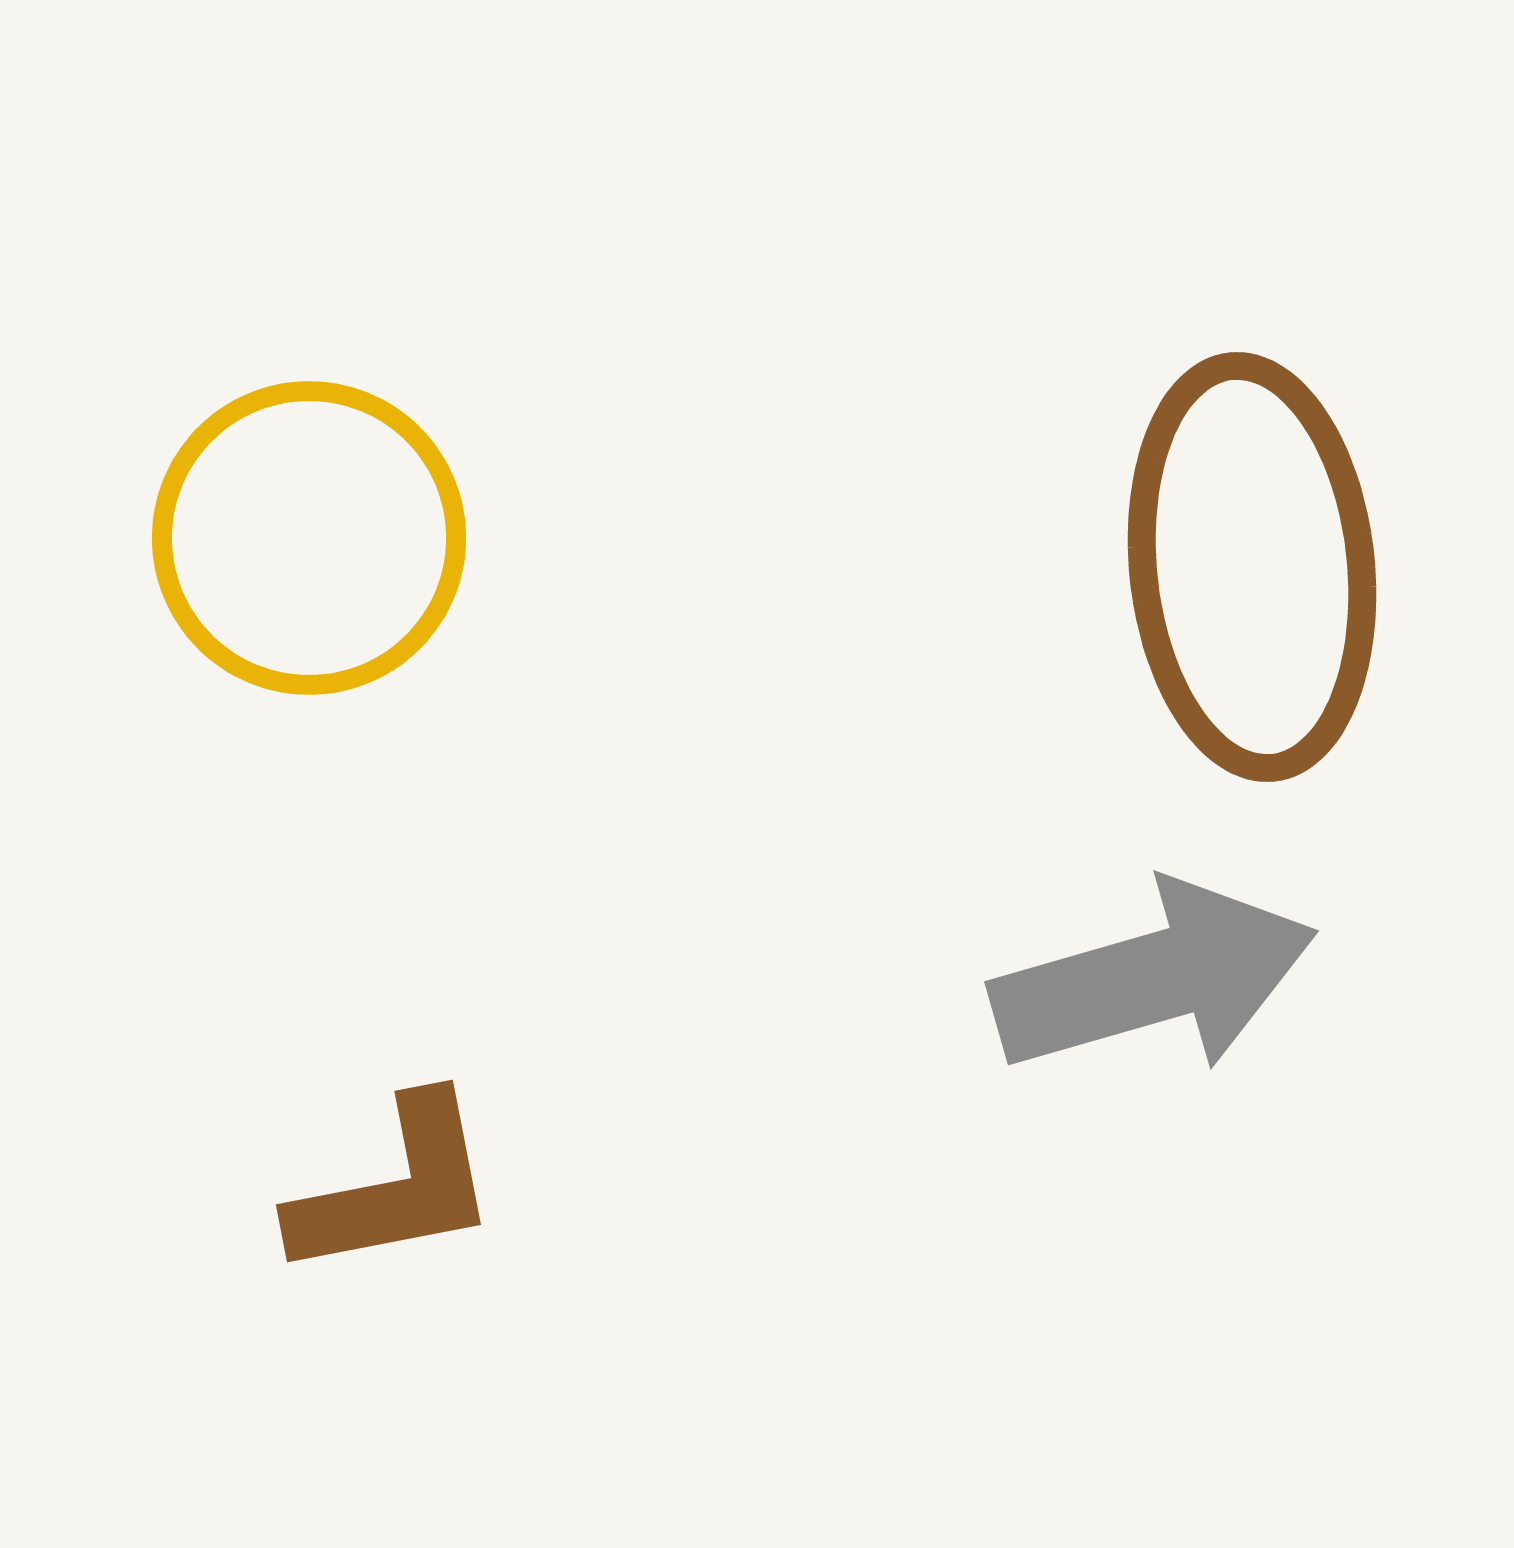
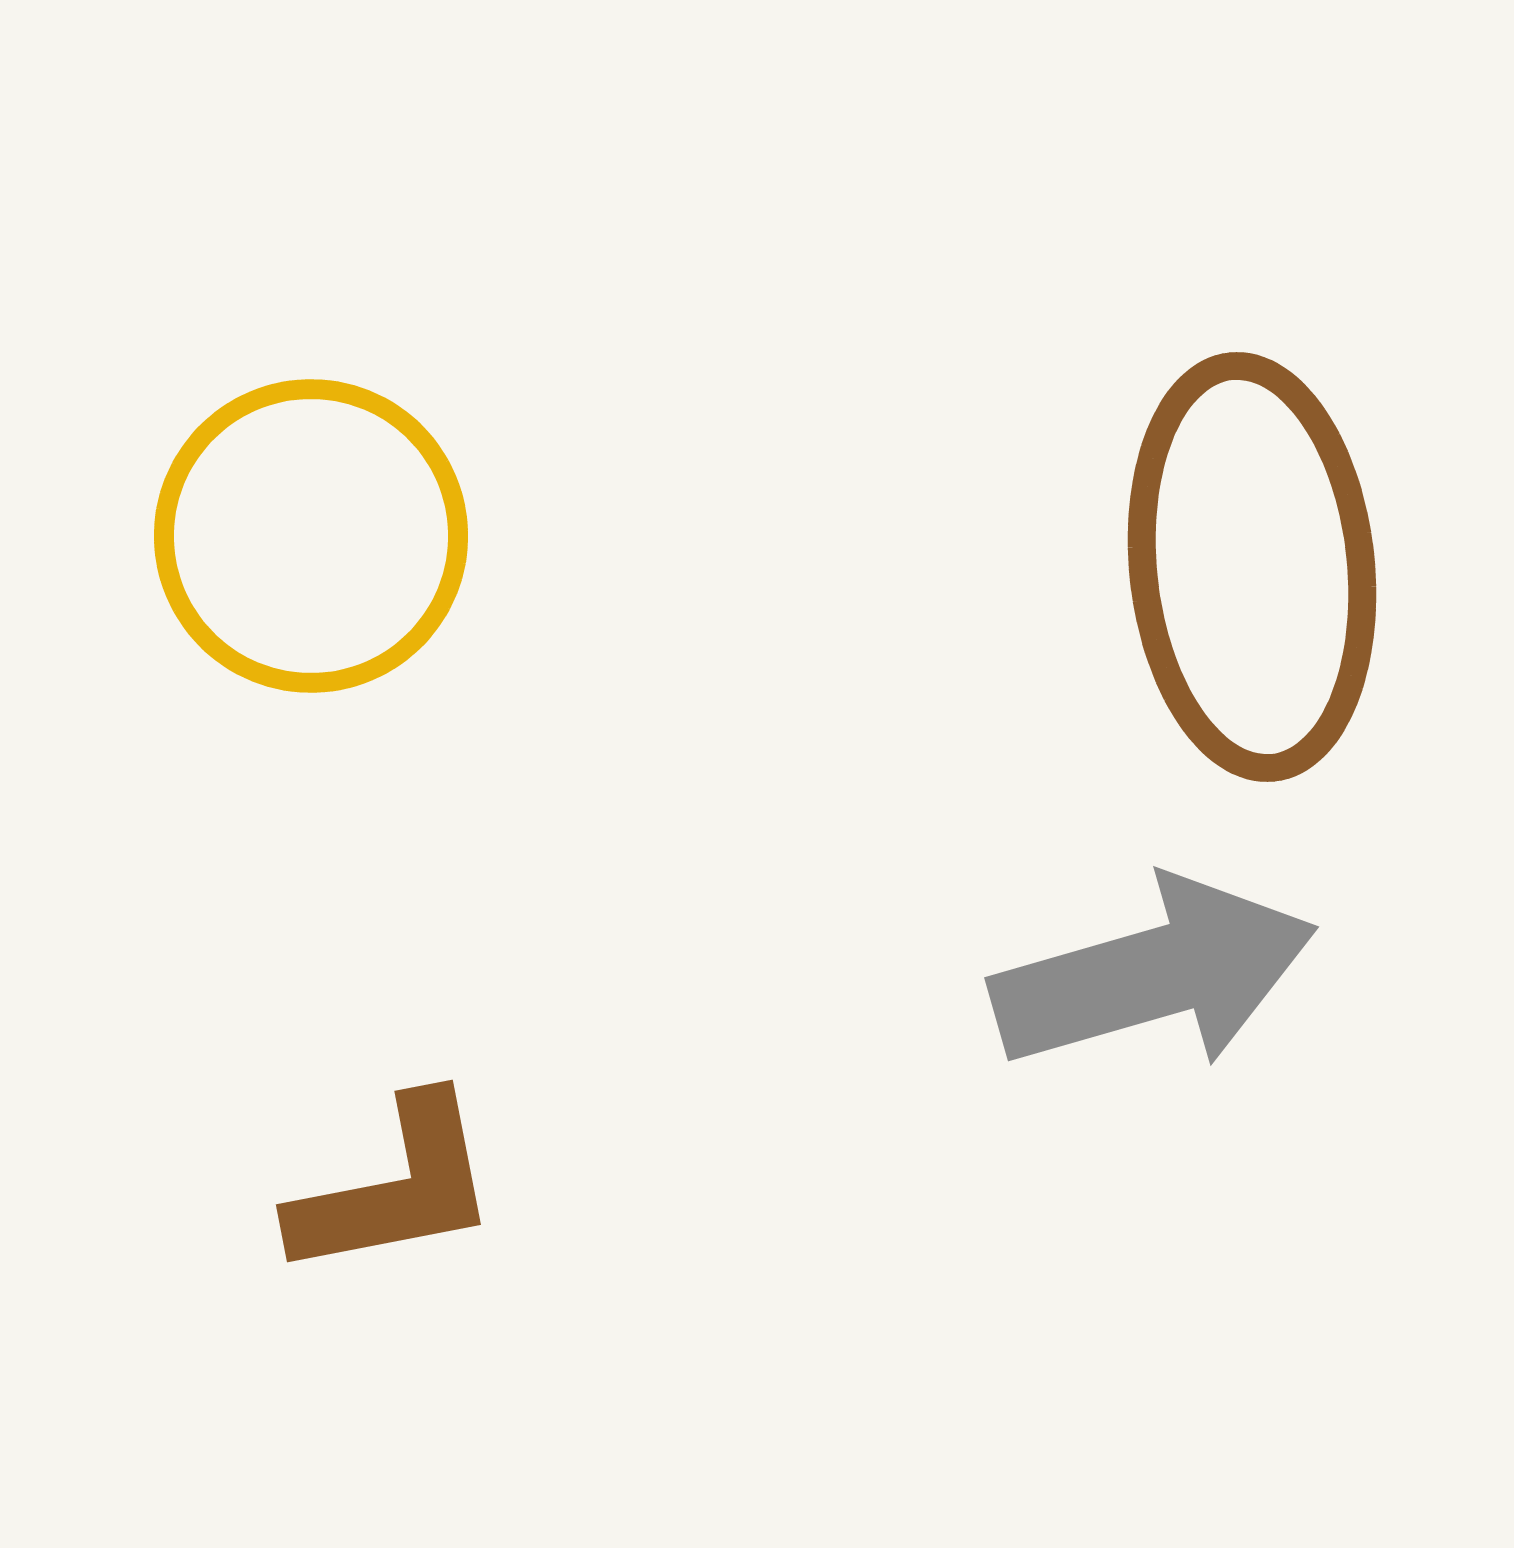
yellow circle: moved 2 px right, 2 px up
gray arrow: moved 4 px up
